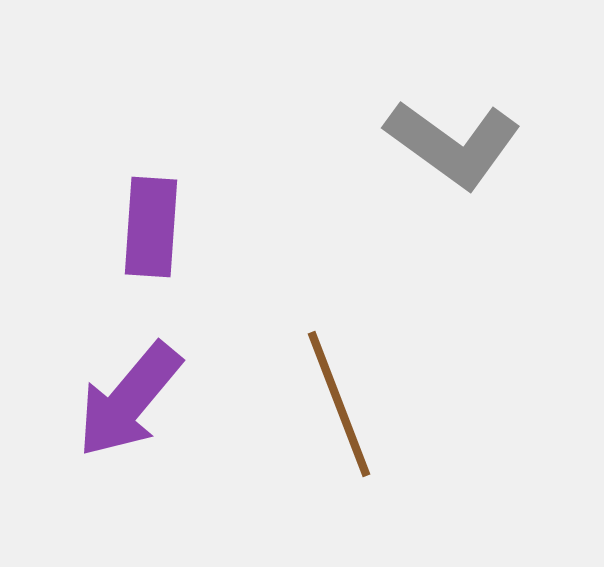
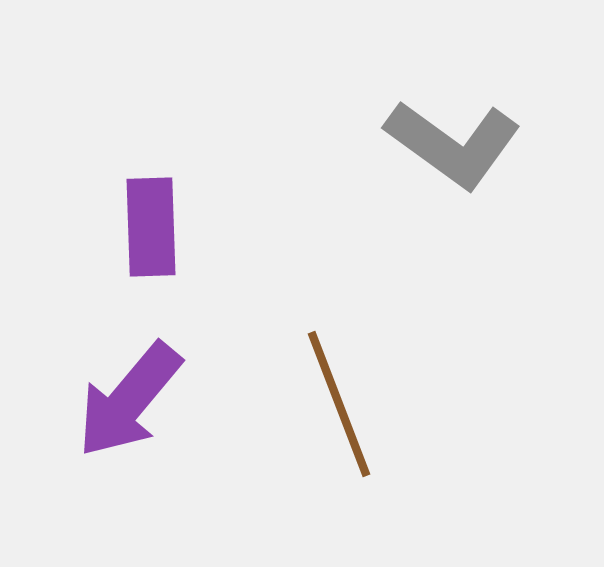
purple rectangle: rotated 6 degrees counterclockwise
